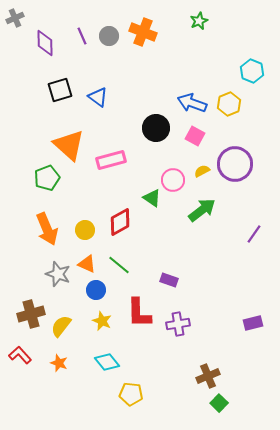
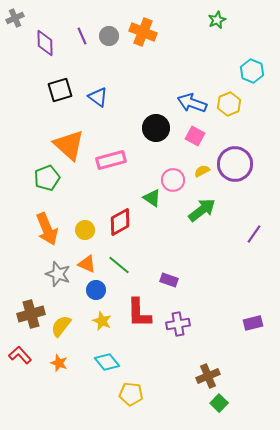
green star at (199, 21): moved 18 px right, 1 px up
